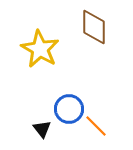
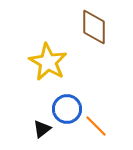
yellow star: moved 8 px right, 13 px down
blue circle: moved 2 px left
black triangle: rotated 30 degrees clockwise
